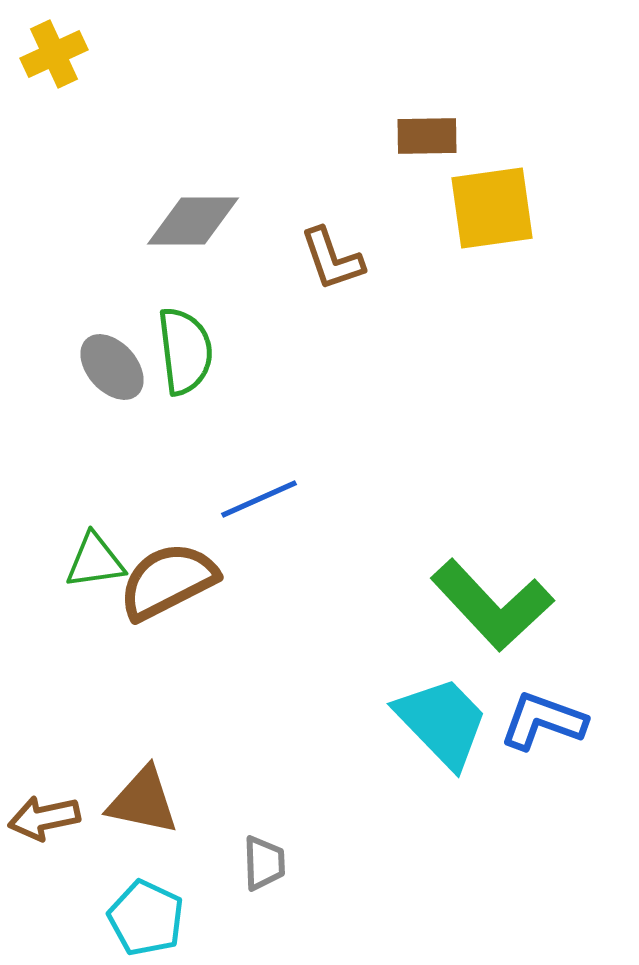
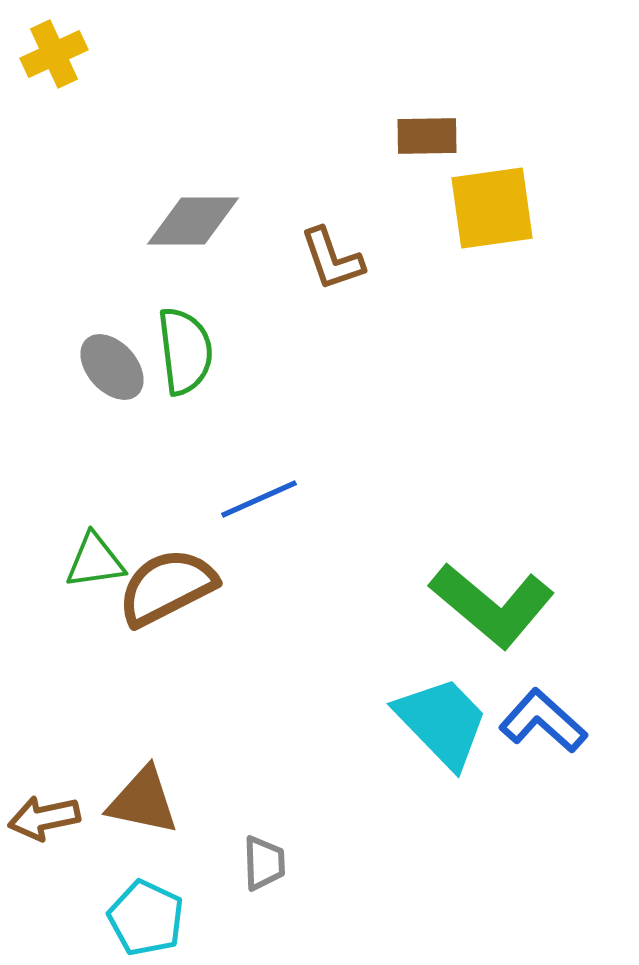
brown semicircle: moved 1 px left, 6 px down
green L-shape: rotated 7 degrees counterclockwise
blue L-shape: rotated 22 degrees clockwise
